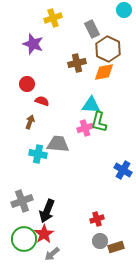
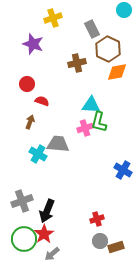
orange diamond: moved 13 px right
cyan cross: rotated 18 degrees clockwise
